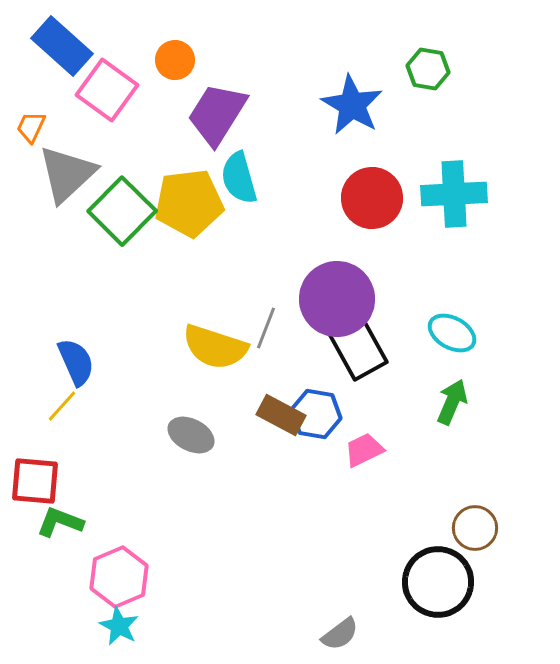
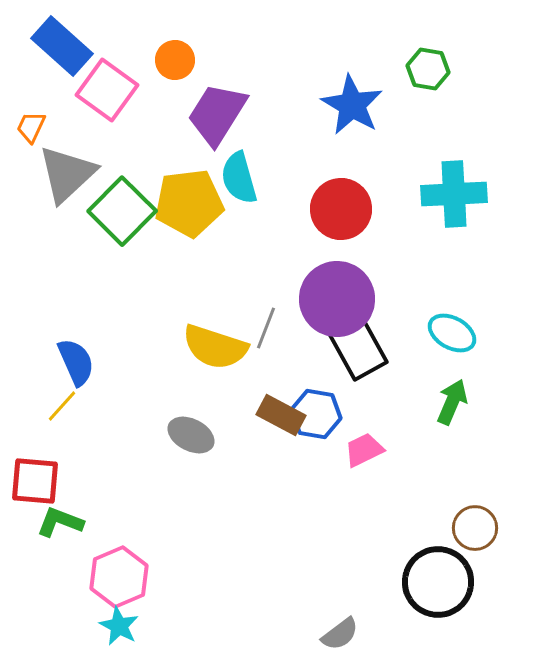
red circle: moved 31 px left, 11 px down
